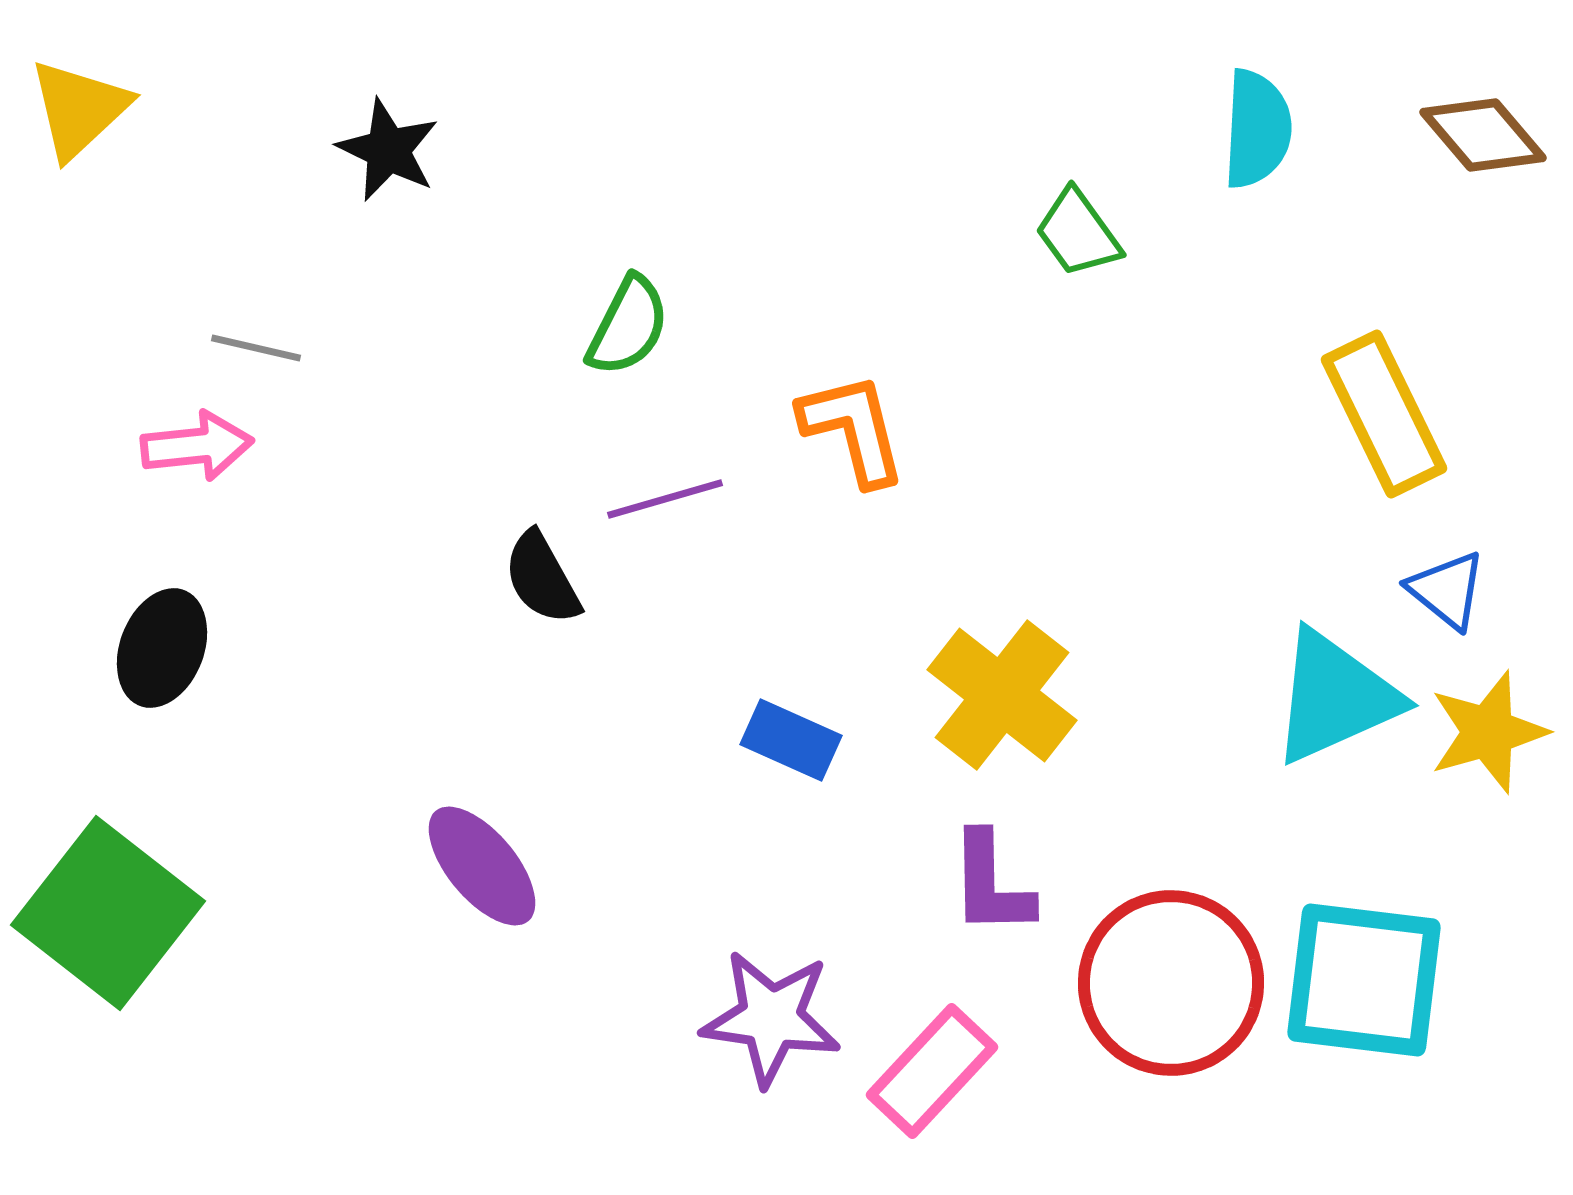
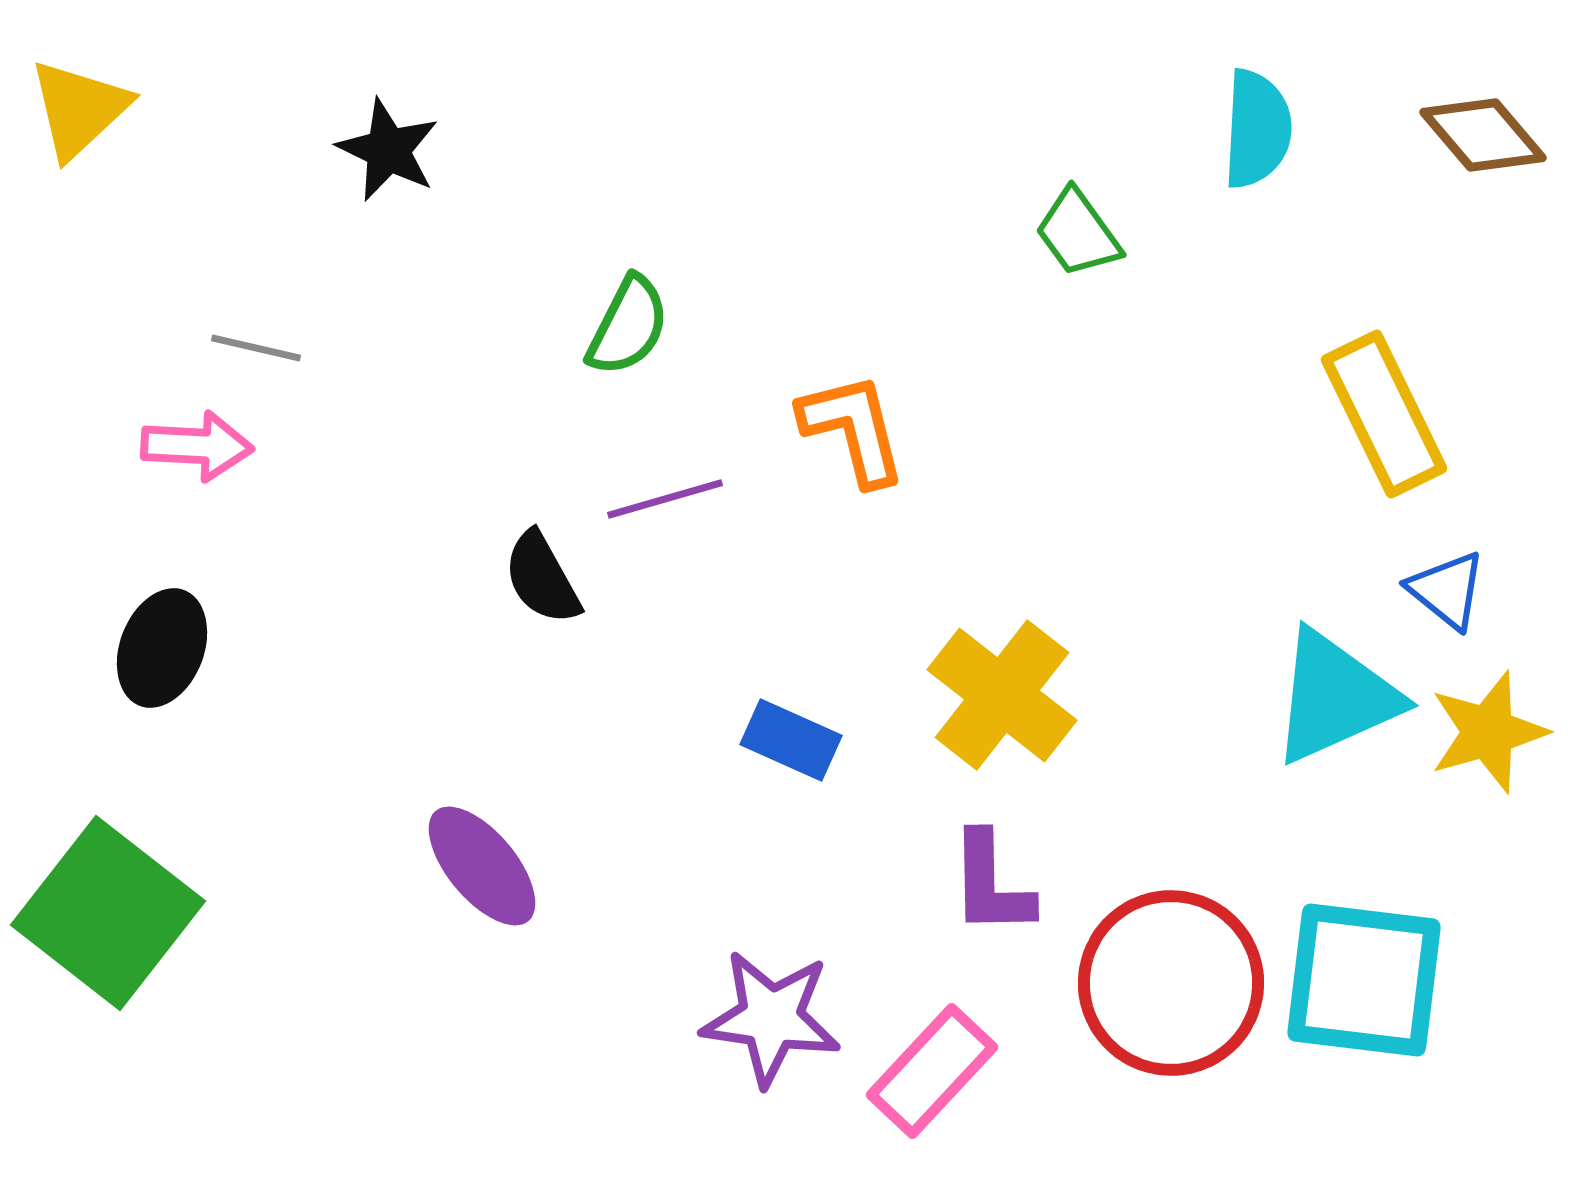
pink arrow: rotated 9 degrees clockwise
